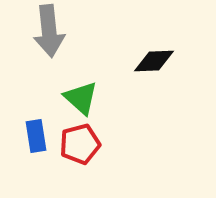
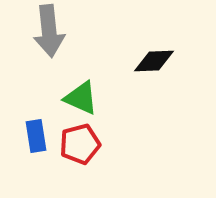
green triangle: rotated 18 degrees counterclockwise
